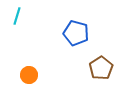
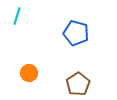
brown pentagon: moved 23 px left, 16 px down
orange circle: moved 2 px up
